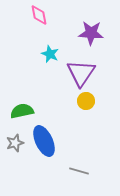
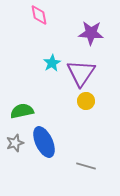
cyan star: moved 2 px right, 9 px down; rotated 18 degrees clockwise
blue ellipse: moved 1 px down
gray line: moved 7 px right, 5 px up
